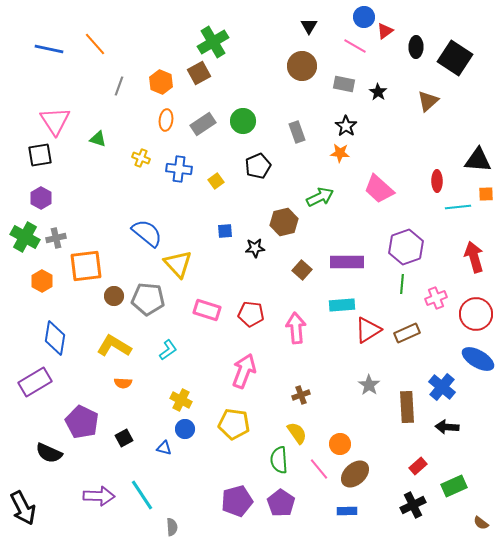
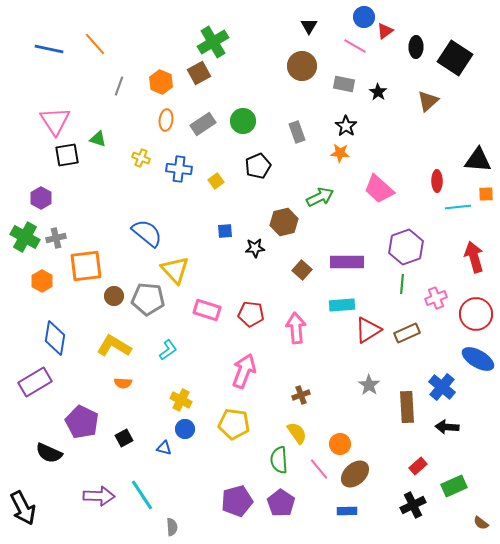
black square at (40, 155): moved 27 px right
yellow triangle at (178, 264): moved 3 px left, 6 px down
